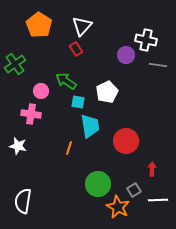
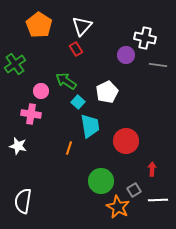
white cross: moved 1 px left, 2 px up
cyan square: rotated 32 degrees clockwise
green circle: moved 3 px right, 3 px up
